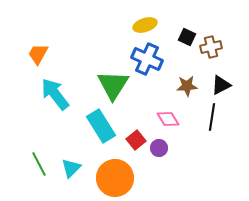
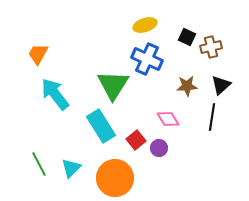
black triangle: rotated 15 degrees counterclockwise
